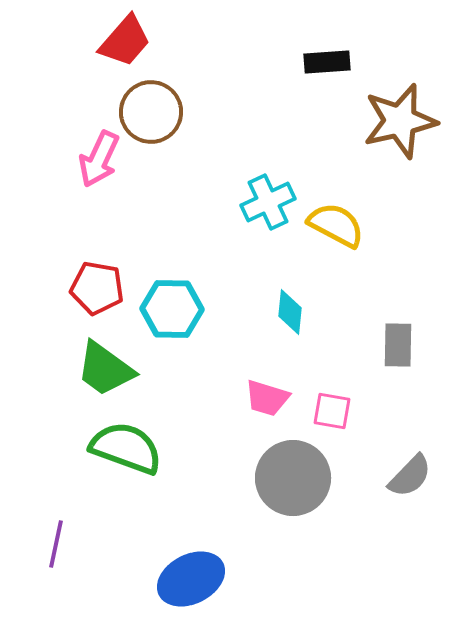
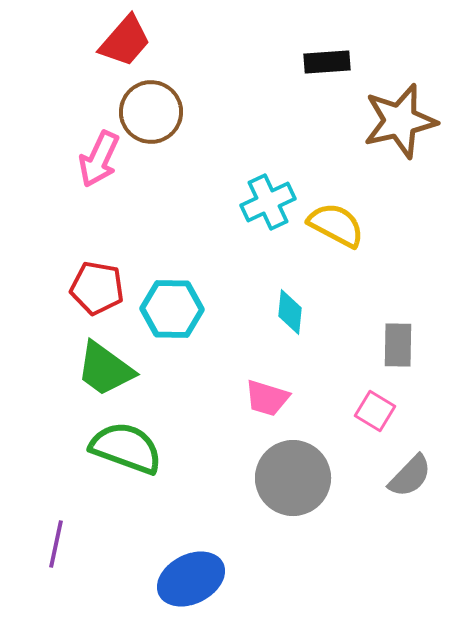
pink square: moved 43 px right; rotated 21 degrees clockwise
